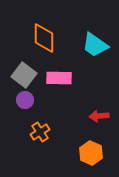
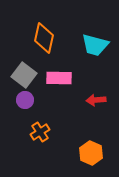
orange diamond: rotated 12 degrees clockwise
cyan trapezoid: rotated 20 degrees counterclockwise
red arrow: moved 3 px left, 16 px up
